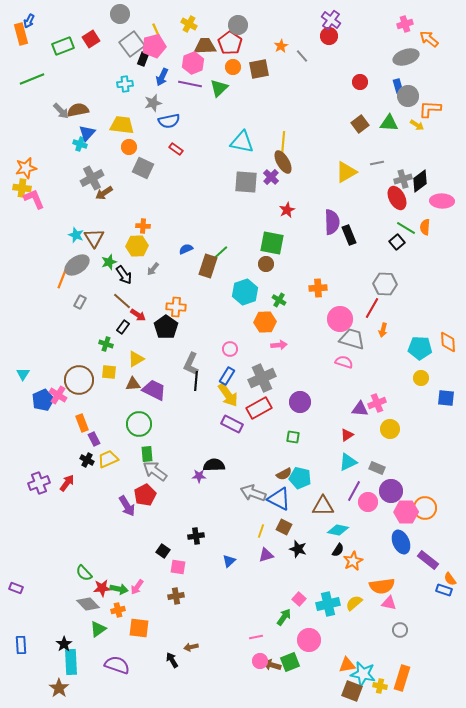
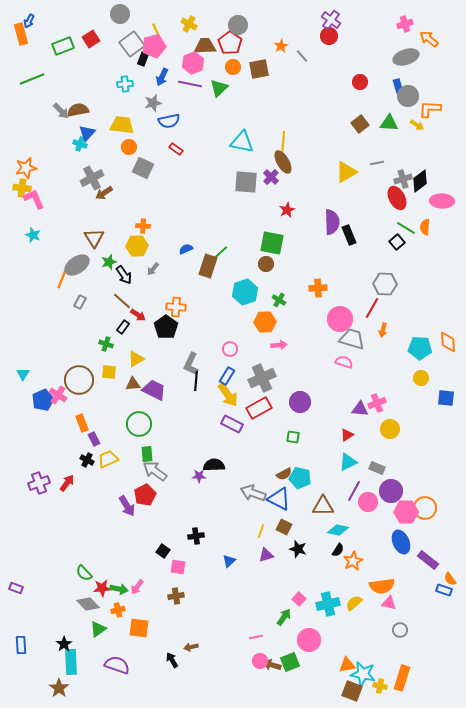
cyan star at (76, 235): moved 43 px left
